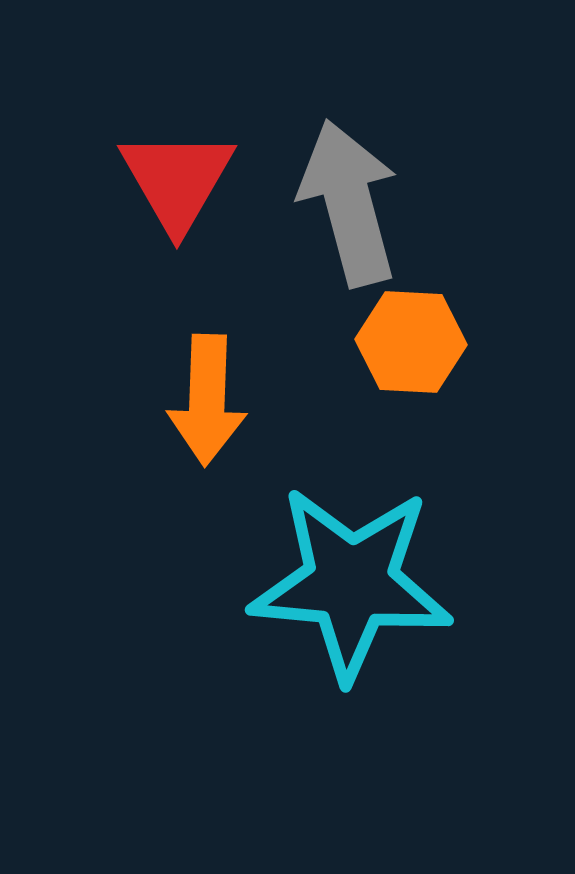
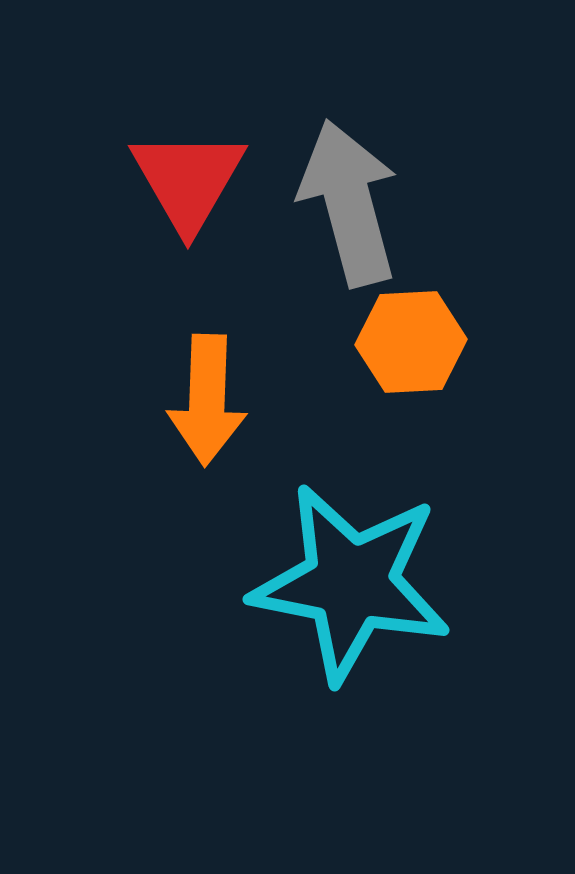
red triangle: moved 11 px right
orange hexagon: rotated 6 degrees counterclockwise
cyan star: rotated 6 degrees clockwise
